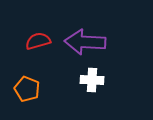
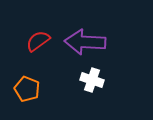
red semicircle: rotated 20 degrees counterclockwise
white cross: rotated 15 degrees clockwise
